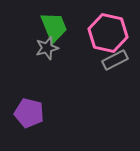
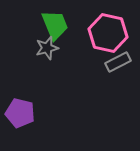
green trapezoid: moved 1 px right, 2 px up
gray rectangle: moved 3 px right, 2 px down
purple pentagon: moved 9 px left
